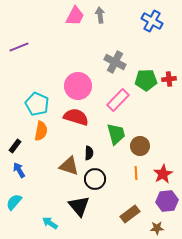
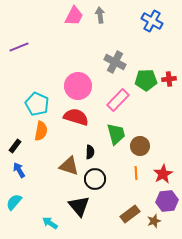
pink trapezoid: moved 1 px left
black semicircle: moved 1 px right, 1 px up
brown star: moved 3 px left, 7 px up; rotated 16 degrees counterclockwise
